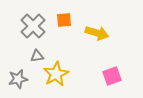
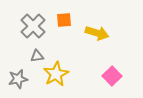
pink square: rotated 24 degrees counterclockwise
